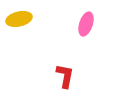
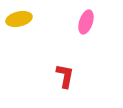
pink ellipse: moved 2 px up
